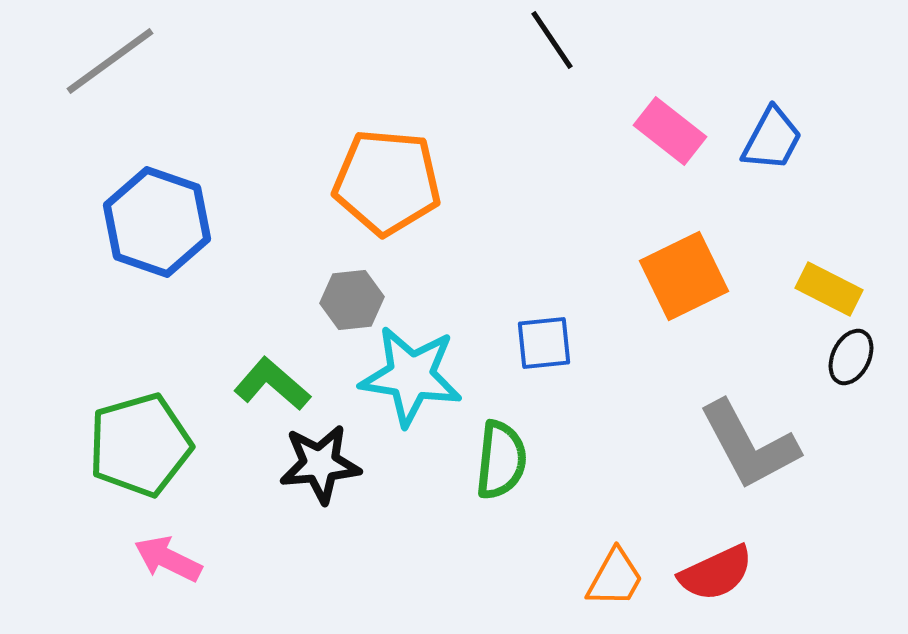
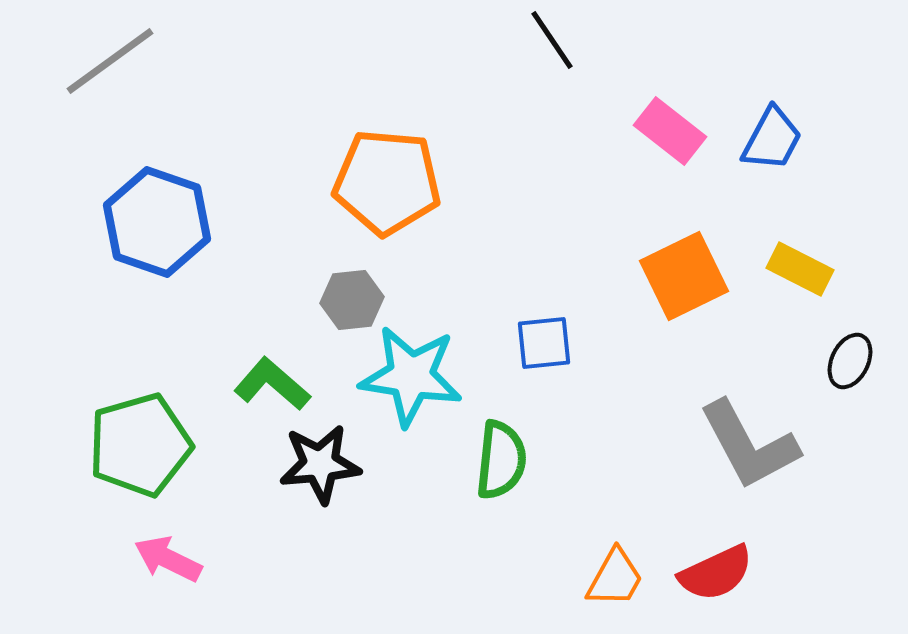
yellow rectangle: moved 29 px left, 20 px up
black ellipse: moved 1 px left, 4 px down
